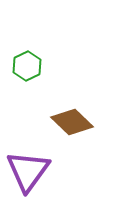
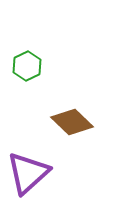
purple triangle: moved 2 px down; rotated 12 degrees clockwise
